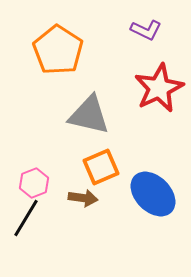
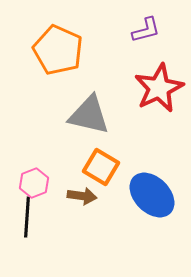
purple L-shape: rotated 40 degrees counterclockwise
orange pentagon: rotated 9 degrees counterclockwise
orange square: rotated 36 degrees counterclockwise
blue ellipse: moved 1 px left, 1 px down
brown arrow: moved 1 px left, 2 px up
black line: moved 1 px right, 1 px up; rotated 27 degrees counterclockwise
